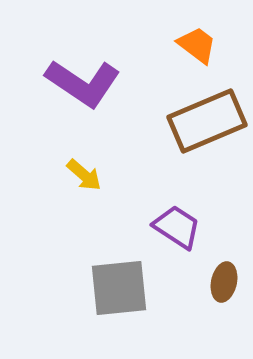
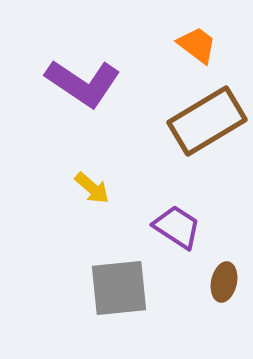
brown rectangle: rotated 8 degrees counterclockwise
yellow arrow: moved 8 px right, 13 px down
